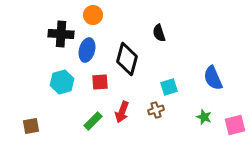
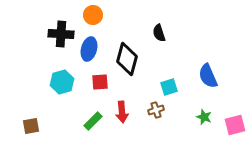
blue ellipse: moved 2 px right, 1 px up
blue semicircle: moved 5 px left, 2 px up
red arrow: rotated 25 degrees counterclockwise
